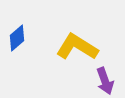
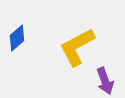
yellow L-shape: rotated 60 degrees counterclockwise
